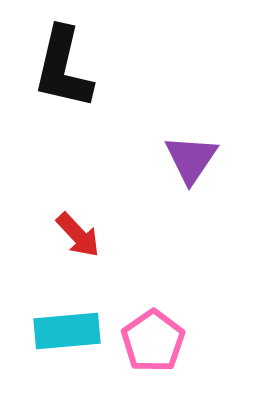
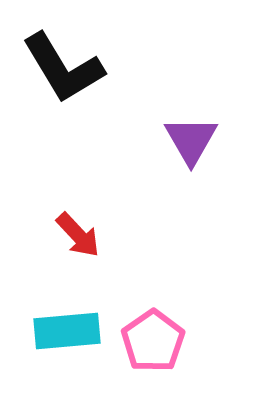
black L-shape: rotated 44 degrees counterclockwise
purple triangle: moved 19 px up; rotated 4 degrees counterclockwise
